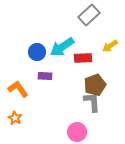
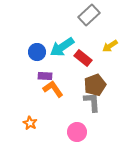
red rectangle: rotated 42 degrees clockwise
orange L-shape: moved 35 px right
orange star: moved 15 px right, 5 px down
